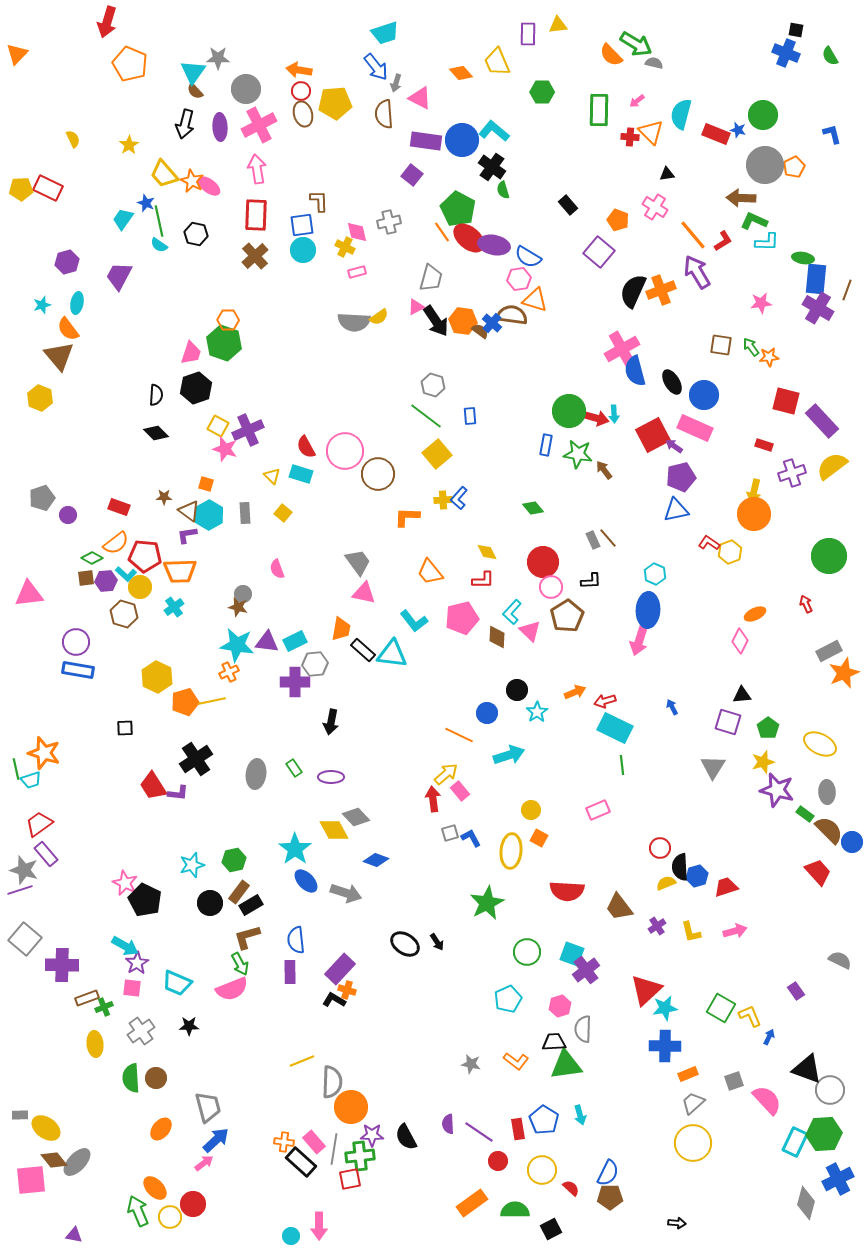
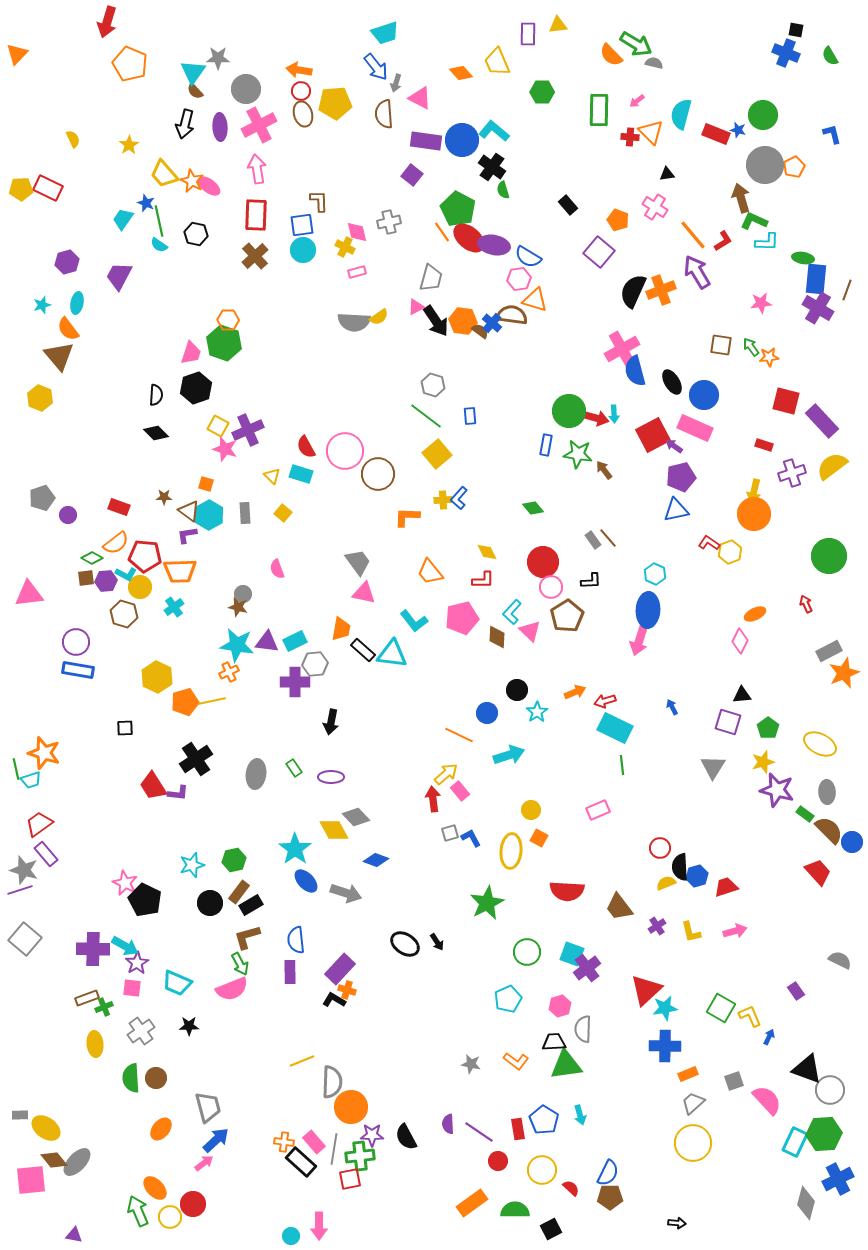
brown arrow at (741, 198): rotated 72 degrees clockwise
gray rectangle at (593, 540): rotated 12 degrees counterclockwise
cyan L-shape at (126, 574): rotated 15 degrees counterclockwise
purple cross at (62, 965): moved 31 px right, 16 px up
purple cross at (586, 970): moved 1 px right, 2 px up
